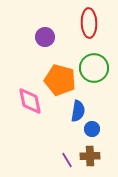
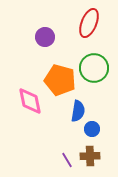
red ellipse: rotated 24 degrees clockwise
